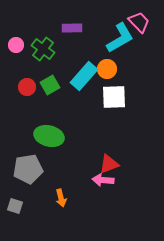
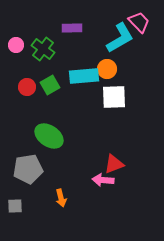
cyan rectangle: rotated 44 degrees clockwise
green ellipse: rotated 20 degrees clockwise
red triangle: moved 5 px right
gray square: rotated 21 degrees counterclockwise
